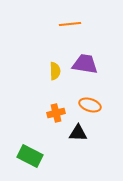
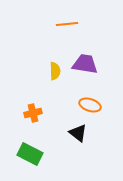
orange line: moved 3 px left
orange cross: moved 23 px left
black triangle: rotated 36 degrees clockwise
green rectangle: moved 2 px up
